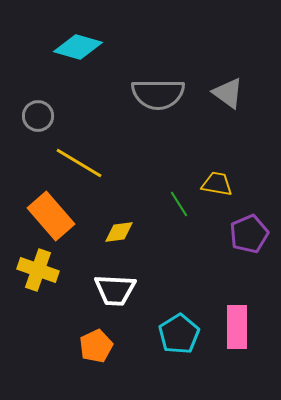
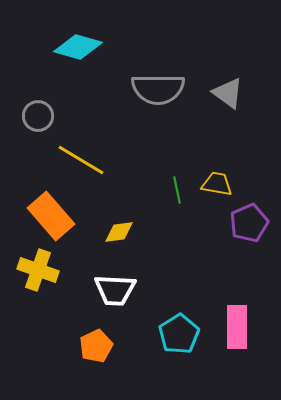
gray semicircle: moved 5 px up
yellow line: moved 2 px right, 3 px up
green line: moved 2 px left, 14 px up; rotated 20 degrees clockwise
purple pentagon: moved 11 px up
